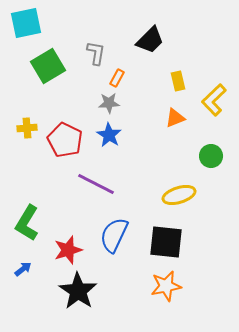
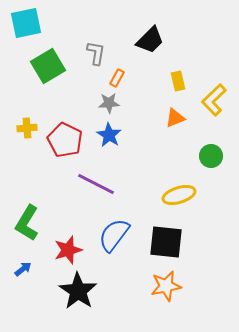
blue semicircle: rotated 12 degrees clockwise
